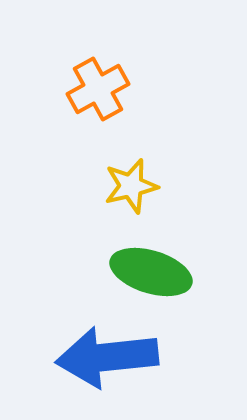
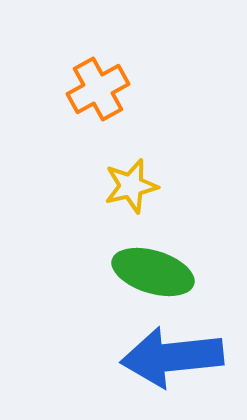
green ellipse: moved 2 px right
blue arrow: moved 65 px right
